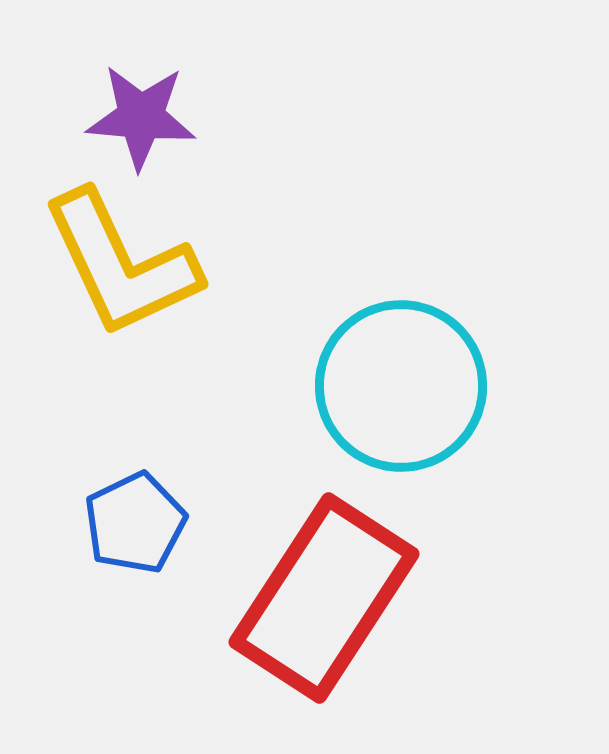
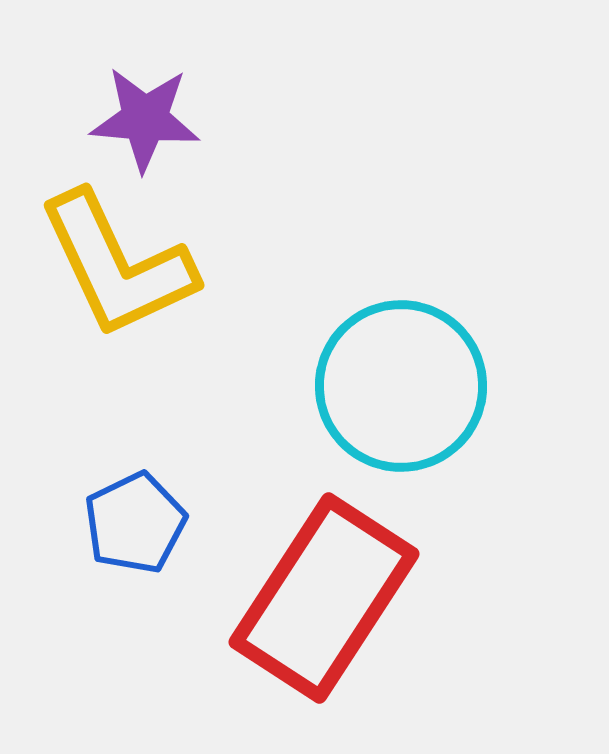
purple star: moved 4 px right, 2 px down
yellow L-shape: moved 4 px left, 1 px down
